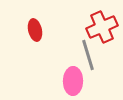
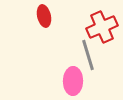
red ellipse: moved 9 px right, 14 px up
